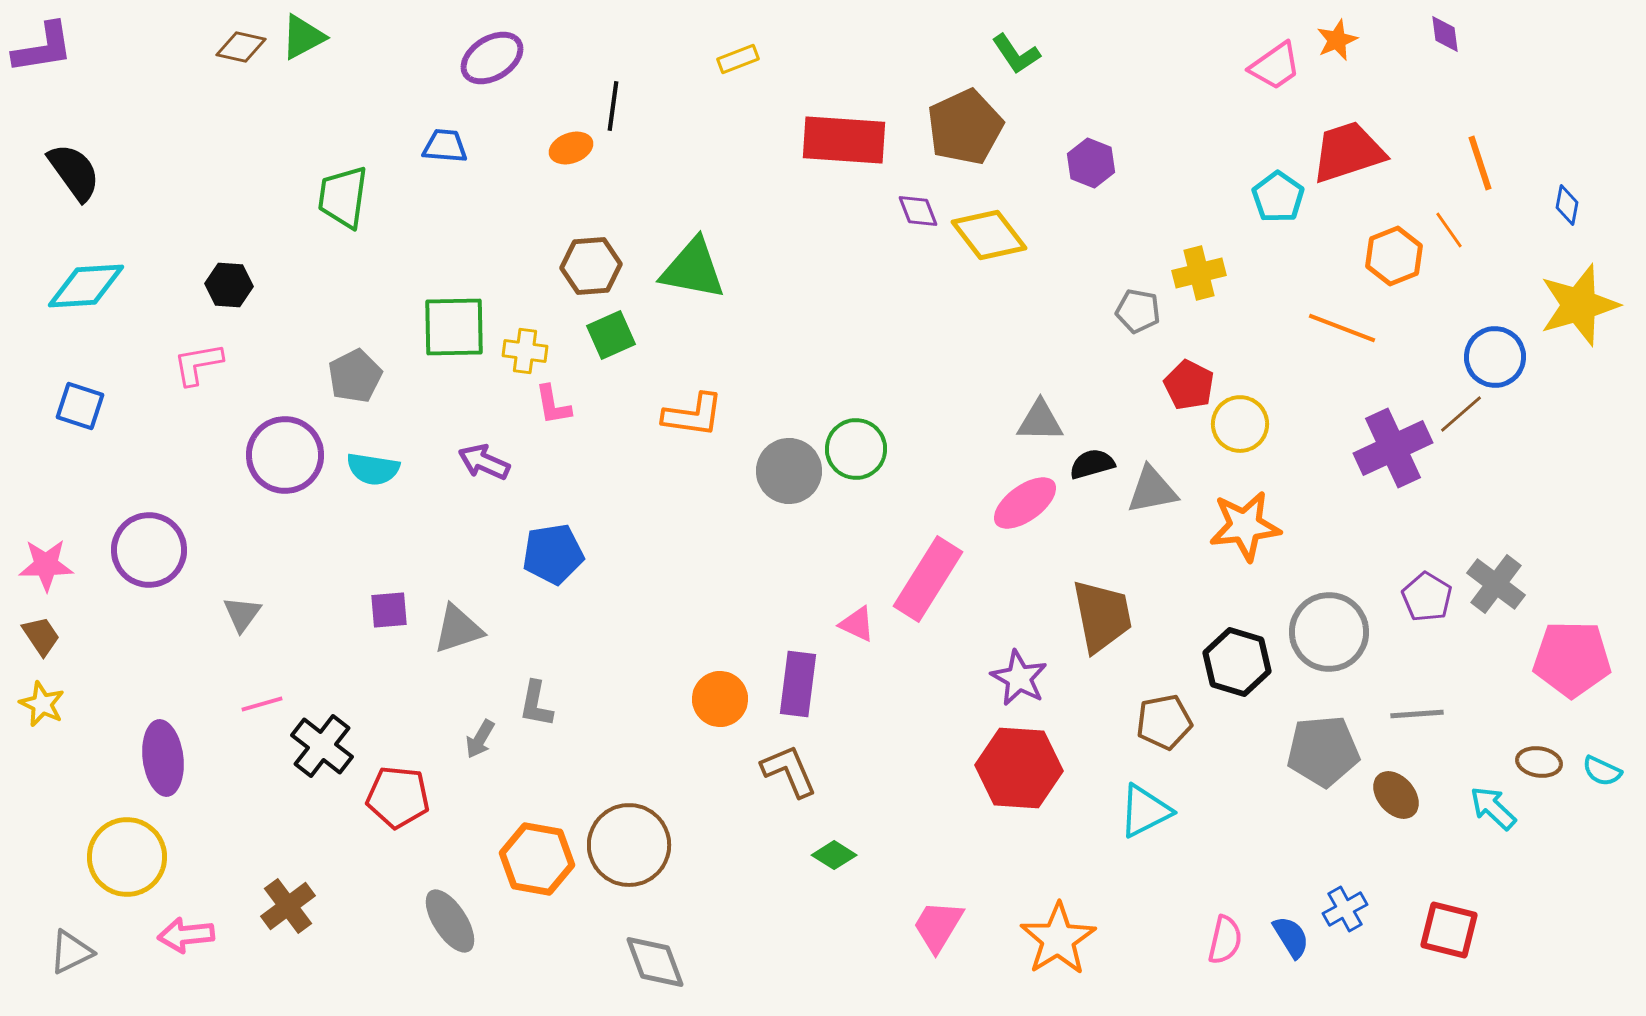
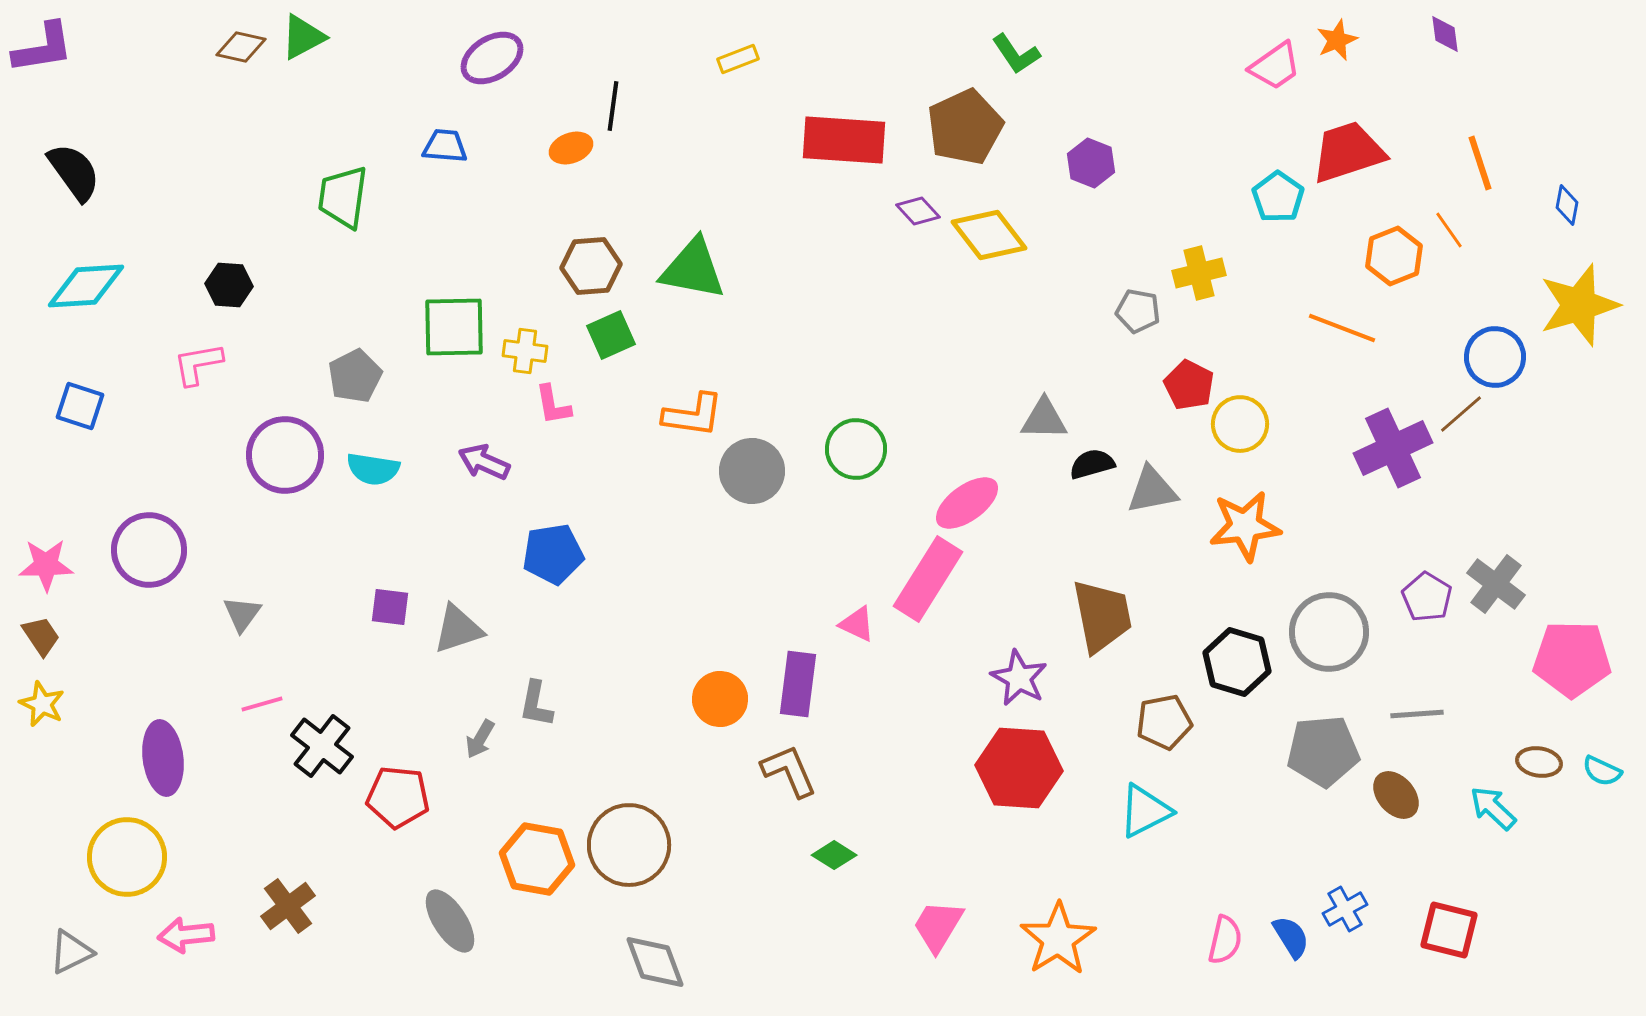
purple diamond at (918, 211): rotated 21 degrees counterclockwise
gray triangle at (1040, 421): moved 4 px right, 2 px up
gray circle at (789, 471): moved 37 px left
pink ellipse at (1025, 503): moved 58 px left
purple square at (389, 610): moved 1 px right, 3 px up; rotated 12 degrees clockwise
